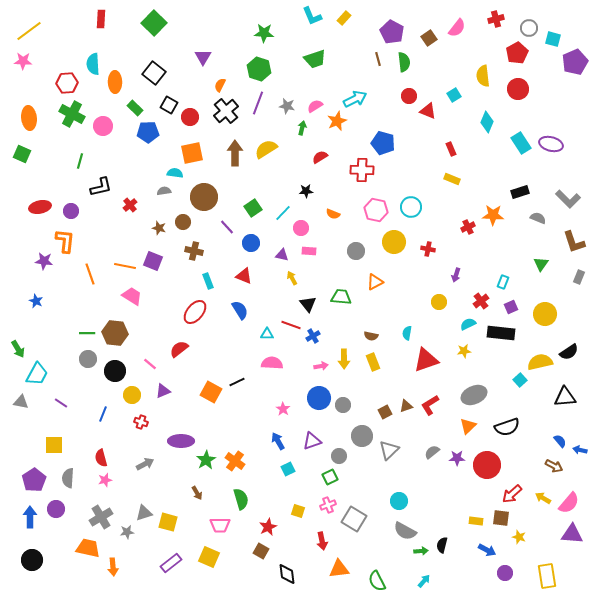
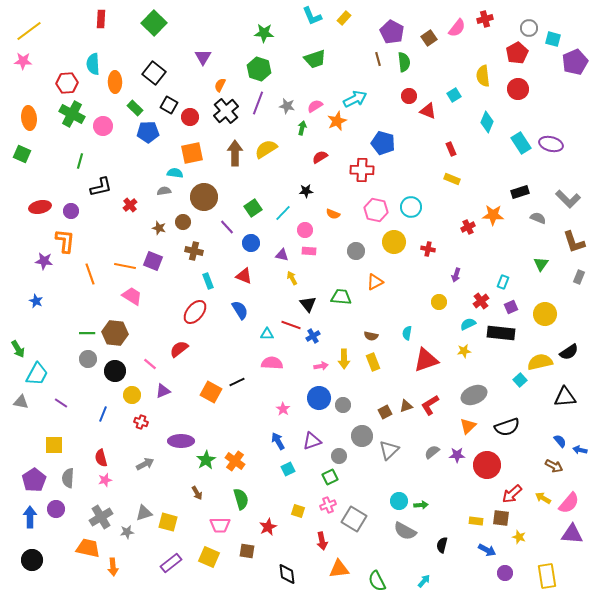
red cross at (496, 19): moved 11 px left
pink circle at (301, 228): moved 4 px right, 2 px down
purple star at (457, 458): moved 3 px up
brown square at (261, 551): moved 14 px left; rotated 21 degrees counterclockwise
green arrow at (421, 551): moved 46 px up
